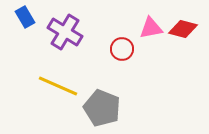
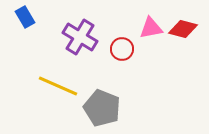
purple cross: moved 15 px right, 5 px down
